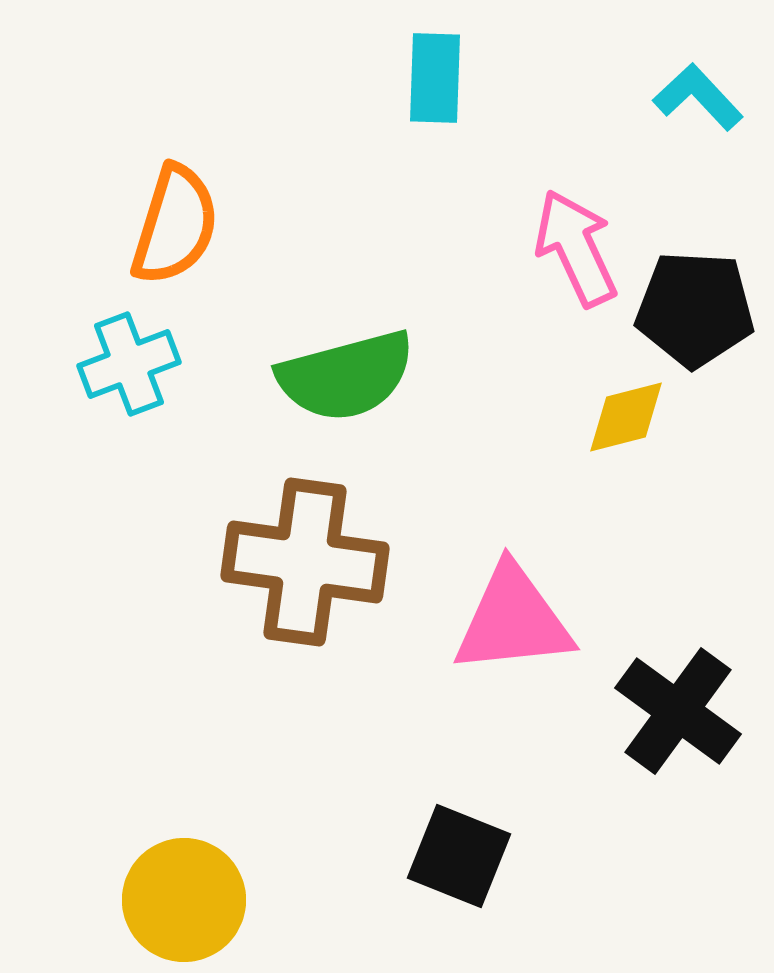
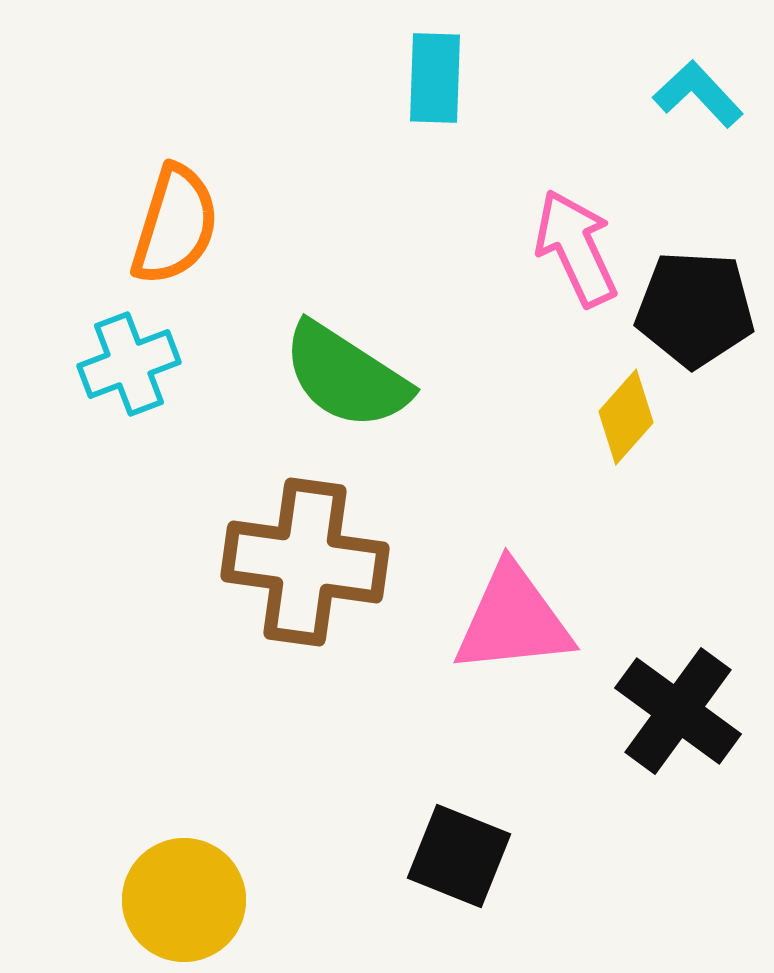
cyan L-shape: moved 3 px up
green semicircle: rotated 48 degrees clockwise
yellow diamond: rotated 34 degrees counterclockwise
